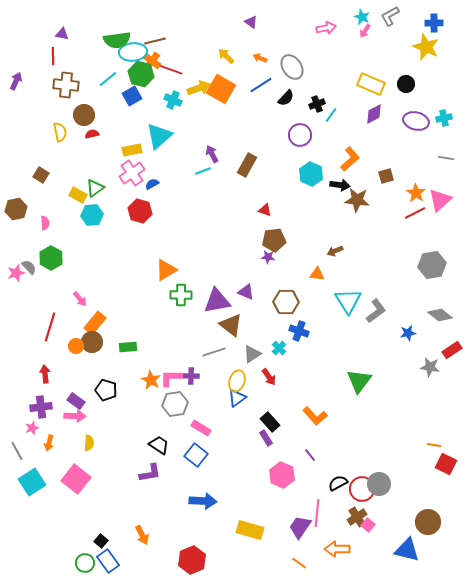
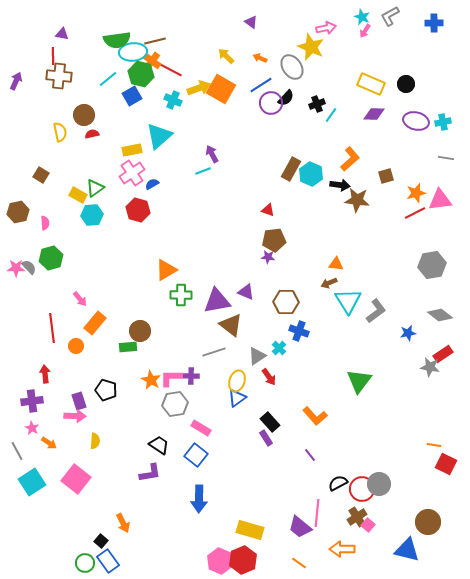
yellow star at (426, 47): moved 115 px left
red line at (169, 69): rotated 8 degrees clockwise
brown cross at (66, 85): moved 7 px left, 9 px up
purple diamond at (374, 114): rotated 30 degrees clockwise
cyan cross at (444, 118): moved 1 px left, 4 px down
purple circle at (300, 135): moved 29 px left, 32 px up
brown rectangle at (247, 165): moved 44 px right, 4 px down
orange star at (416, 193): rotated 24 degrees clockwise
pink triangle at (440, 200): rotated 35 degrees clockwise
brown hexagon at (16, 209): moved 2 px right, 3 px down
red triangle at (265, 210): moved 3 px right
red hexagon at (140, 211): moved 2 px left, 1 px up
brown arrow at (335, 251): moved 6 px left, 32 px down
green hexagon at (51, 258): rotated 15 degrees clockwise
pink star at (16, 273): moved 5 px up; rotated 18 degrees clockwise
orange triangle at (317, 274): moved 19 px right, 10 px up
red line at (50, 327): moved 2 px right, 1 px down; rotated 24 degrees counterclockwise
brown circle at (92, 342): moved 48 px right, 11 px up
red rectangle at (452, 350): moved 9 px left, 4 px down
gray triangle at (252, 354): moved 5 px right, 2 px down
purple rectangle at (76, 401): moved 3 px right; rotated 36 degrees clockwise
purple cross at (41, 407): moved 9 px left, 6 px up
pink star at (32, 428): rotated 24 degrees counterclockwise
orange arrow at (49, 443): rotated 70 degrees counterclockwise
yellow semicircle at (89, 443): moved 6 px right, 2 px up
pink hexagon at (282, 475): moved 62 px left, 86 px down
blue arrow at (203, 501): moved 4 px left, 2 px up; rotated 88 degrees clockwise
purple trapezoid at (300, 527): rotated 85 degrees counterclockwise
orange arrow at (142, 535): moved 19 px left, 12 px up
orange arrow at (337, 549): moved 5 px right
red hexagon at (192, 560): moved 51 px right
